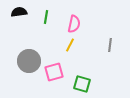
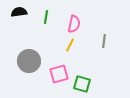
gray line: moved 6 px left, 4 px up
pink square: moved 5 px right, 2 px down
